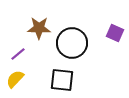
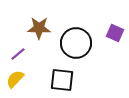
black circle: moved 4 px right
